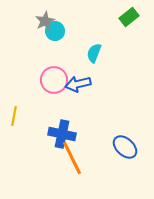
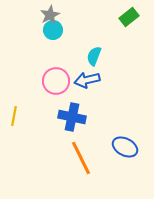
gray star: moved 5 px right, 6 px up
cyan circle: moved 2 px left, 1 px up
cyan semicircle: moved 3 px down
pink circle: moved 2 px right, 1 px down
blue arrow: moved 9 px right, 4 px up
blue cross: moved 10 px right, 17 px up
blue ellipse: rotated 15 degrees counterclockwise
orange line: moved 9 px right
